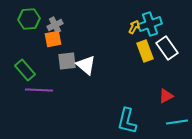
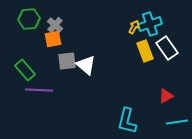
gray cross: rotated 21 degrees counterclockwise
